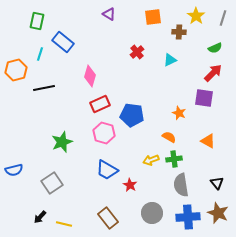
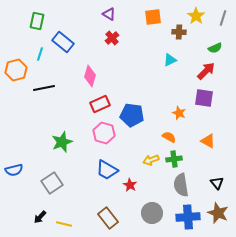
red cross: moved 25 px left, 14 px up
red arrow: moved 7 px left, 2 px up
